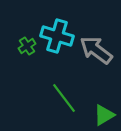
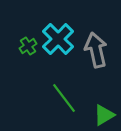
cyan cross: moved 1 px right, 3 px down; rotated 28 degrees clockwise
green cross: moved 1 px right
gray arrow: rotated 40 degrees clockwise
